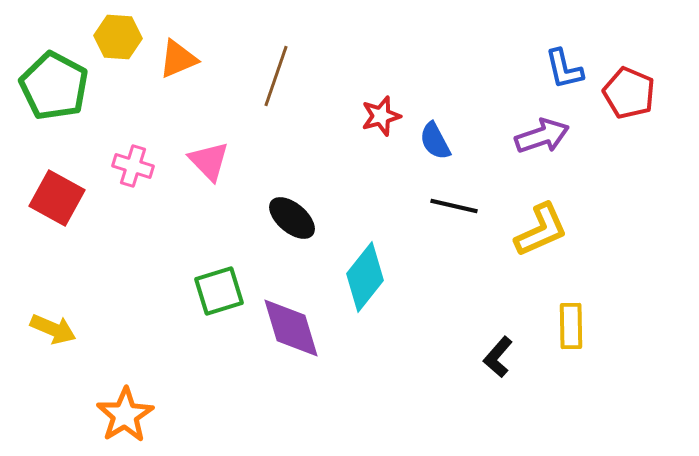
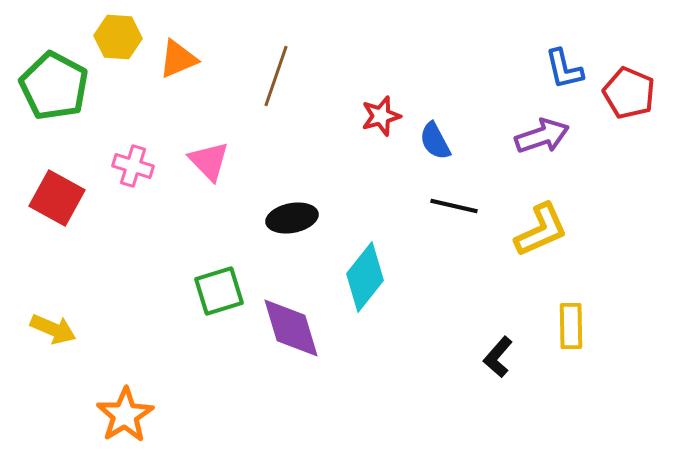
black ellipse: rotated 51 degrees counterclockwise
